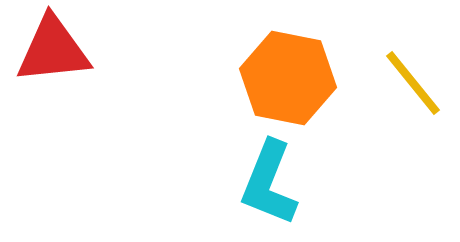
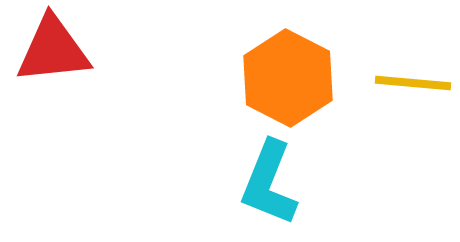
orange hexagon: rotated 16 degrees clockwise
yellow line: rotated 46 degrees counterclockwise
